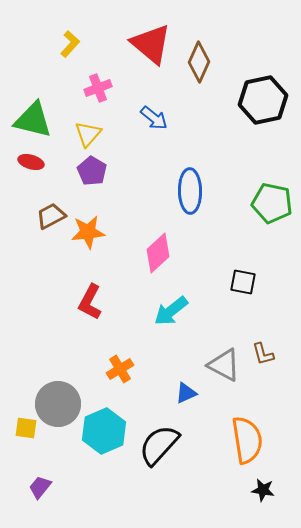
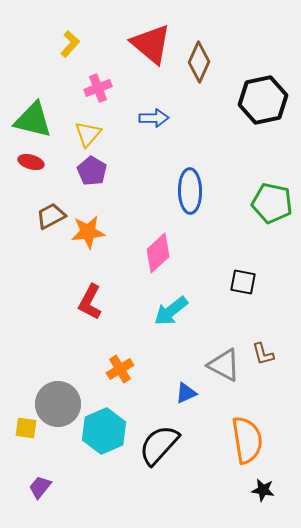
blue arrow: rotated 40 degrees counterclockwise
